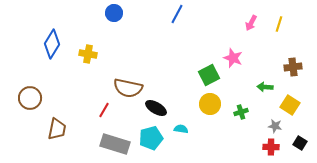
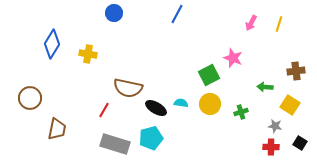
brown cross: moved 3 px right, 4 px down
cyan semicircle: moved 26 px up
